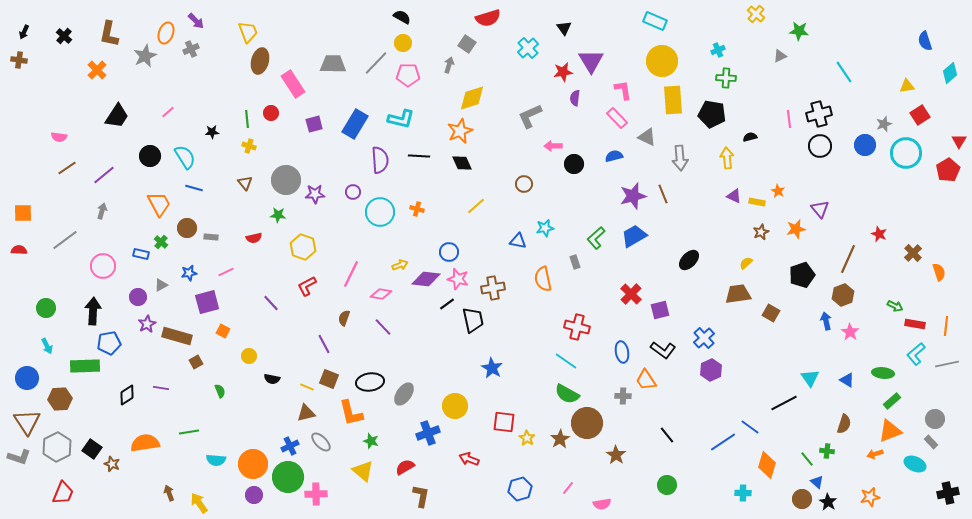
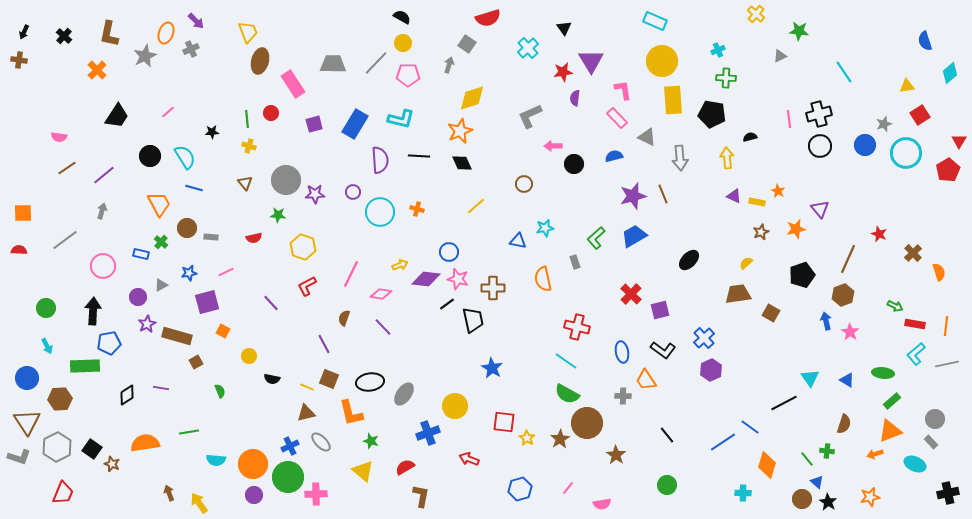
brown cross at (493, 288): rotated 10 degrees clockwise
